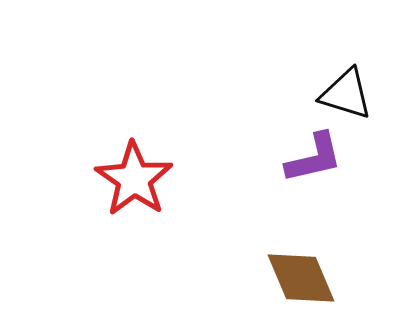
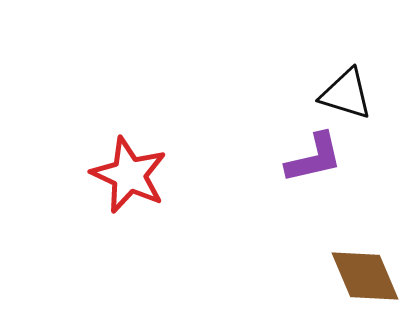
red star: moved 5 px left, 4 px up; rotated 10 degrees counterclockwise
brown diamond: moved 64 px right, 2 px up
